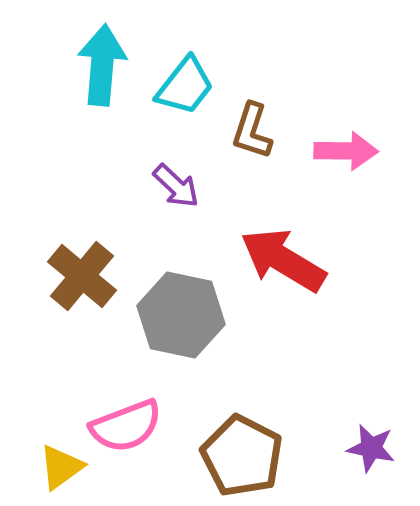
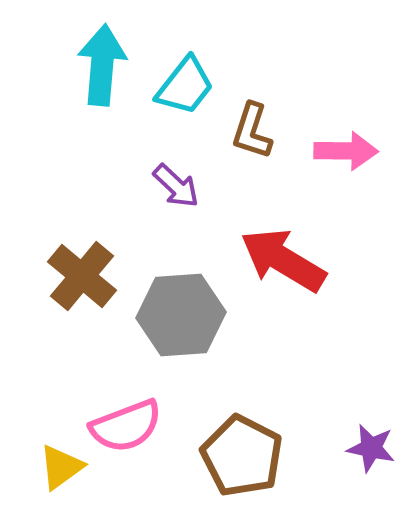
gray hexagon: rotated 16 degrees counterclockwise
